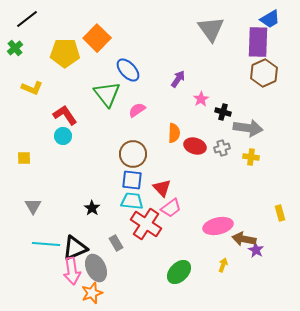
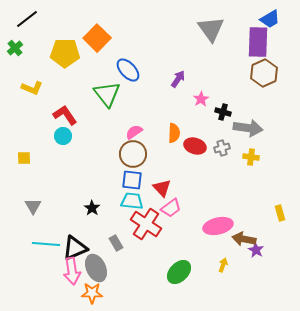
pink semicircle at (137, 110): moved 3 px left, 22 px down
orange star at (92, 293): rotated 20 degrees clockwise
